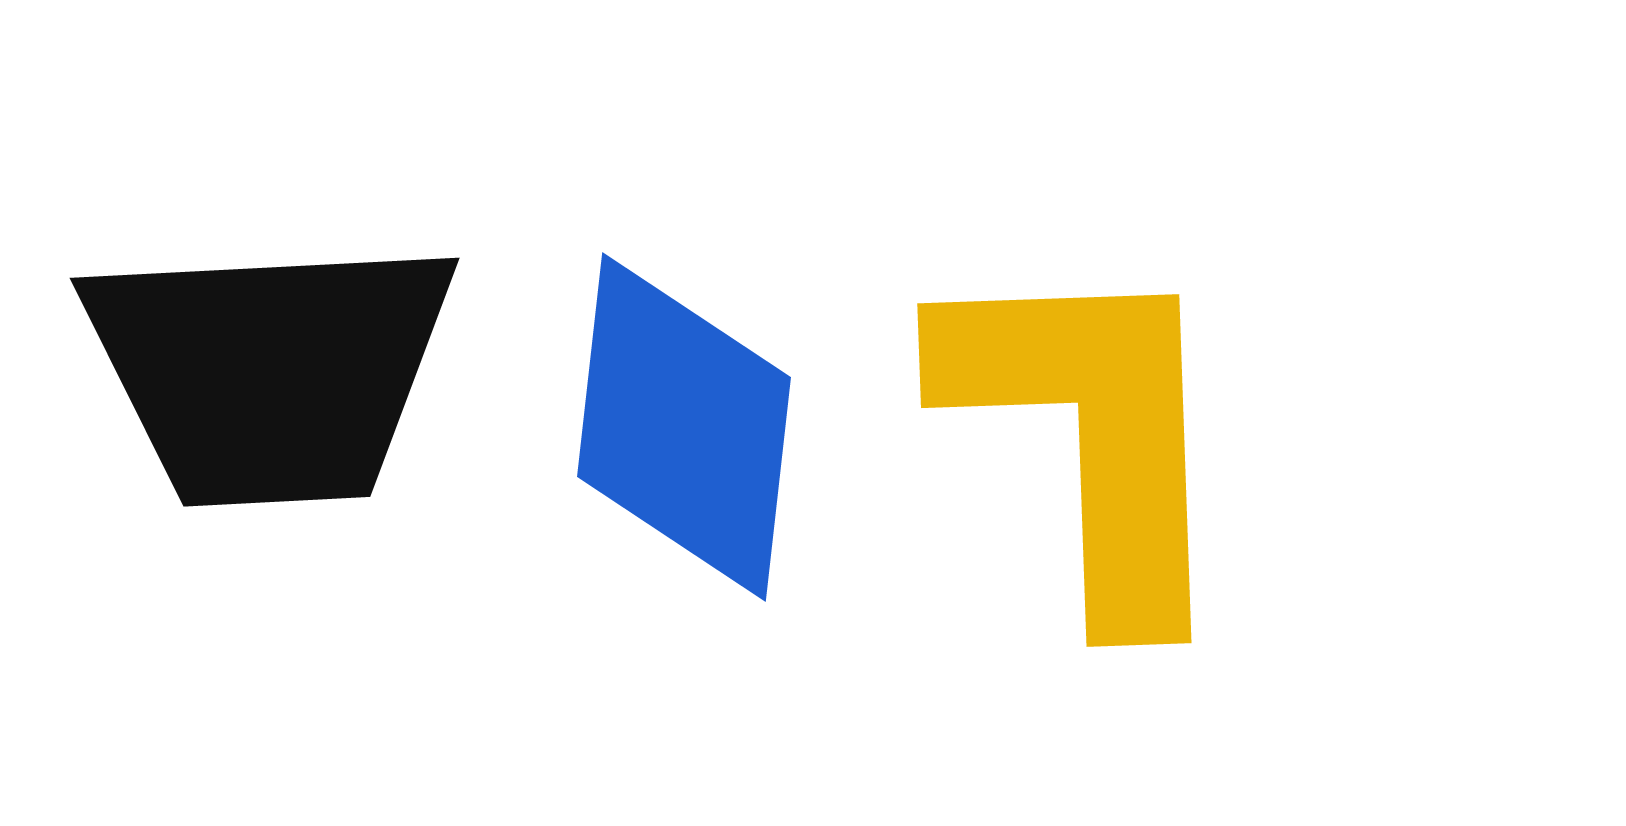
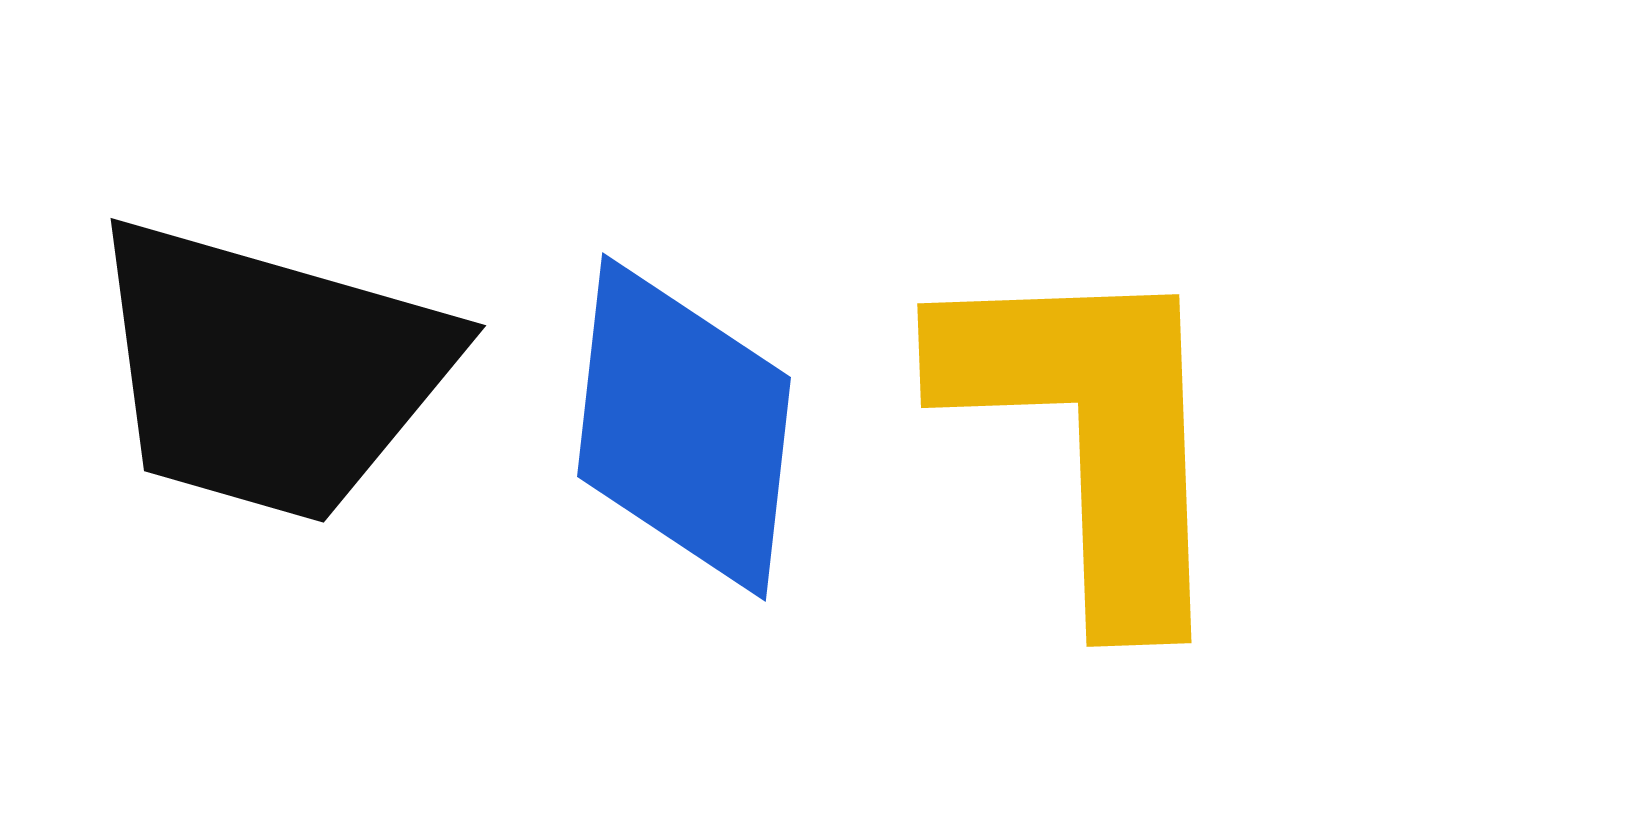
black trapezoid: rotated 19 degrees clockwise
